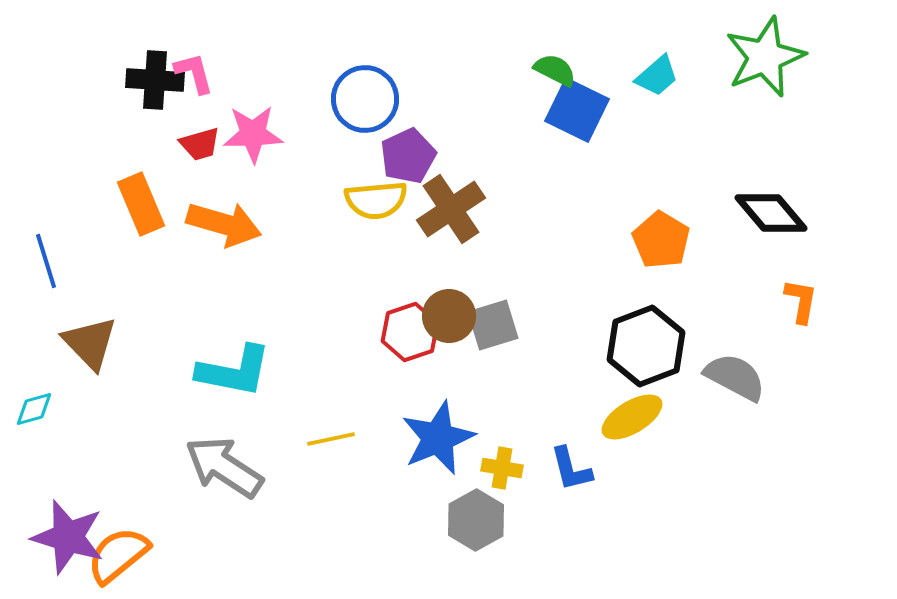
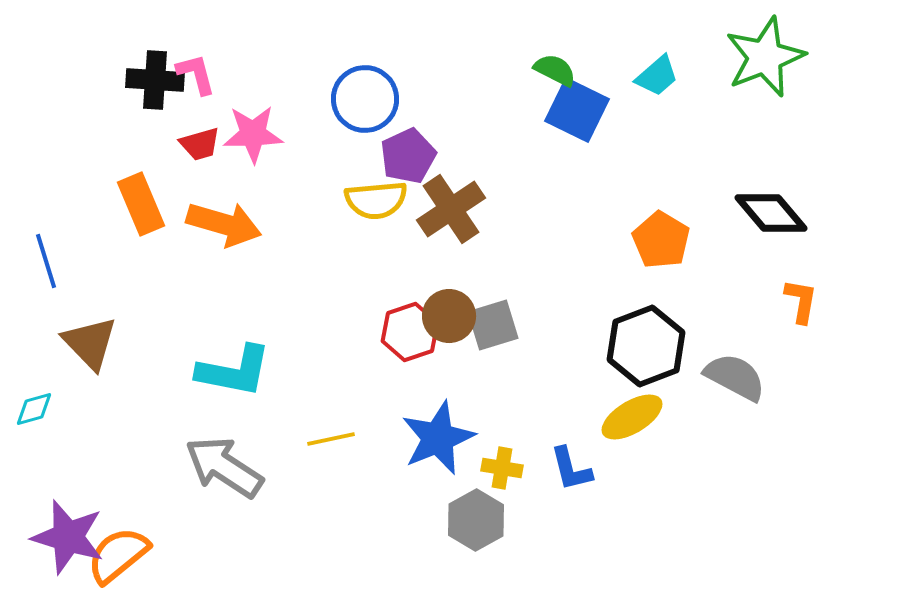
pink L-shape: moved 2 px right, 1 px down
